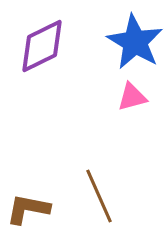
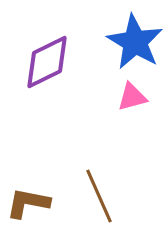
purple diamond: moved 5 px right, 16 px down
brown L-shape: moved 6 px up
